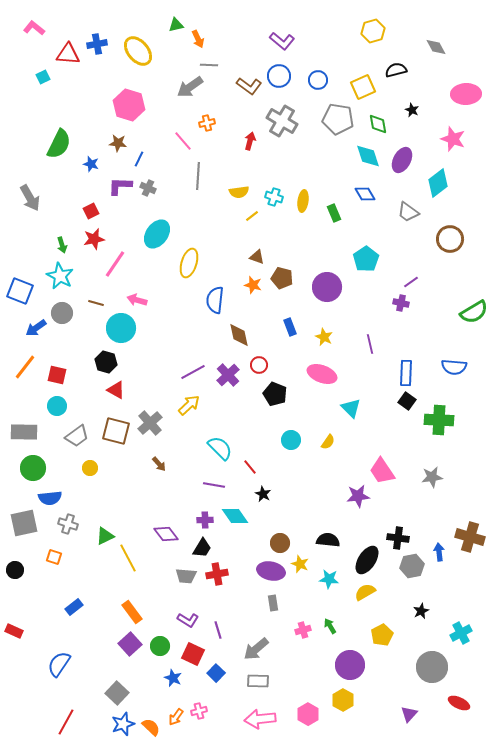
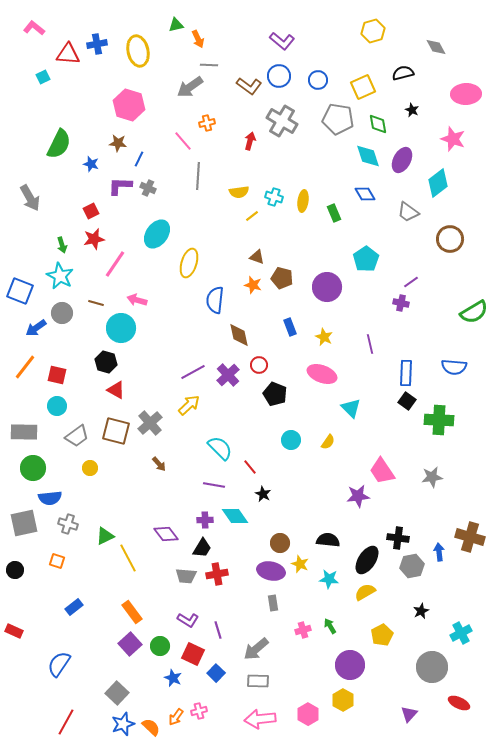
yellow ellipse at (138, 51): rotated 28 degrees clockwise
black semicircle at (396, 70): moved 7 px right, 3 px down
orange square at (54, 557): moved 3 px right, 4 px down
